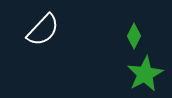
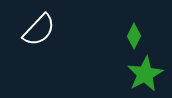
white semicircle: moved 4 px left
